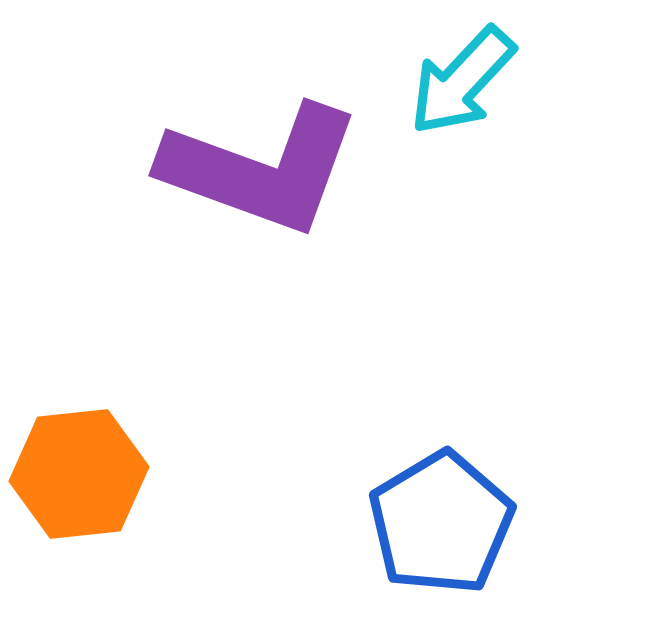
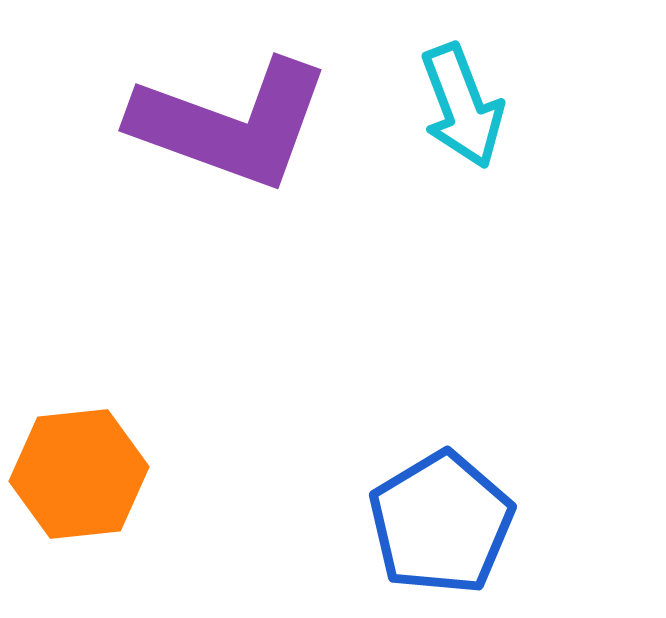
cyan arrow: moved 25 px down; rotated 64 degrees counterclockwise
purple L-shape: moved 30 px left, 45 px up
